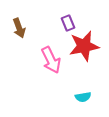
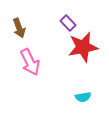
purple rectangle: rotated 21 degrees counterclockwise
red star: moved 1 px left, 1 px down
pink arrow: moved 21 px left, 2 px down
